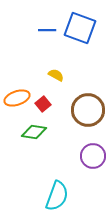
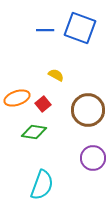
blue line: moved 2 px left
purple circle: moved 2 px down
cyan semicircle: moved 15 px left, 11 px up
